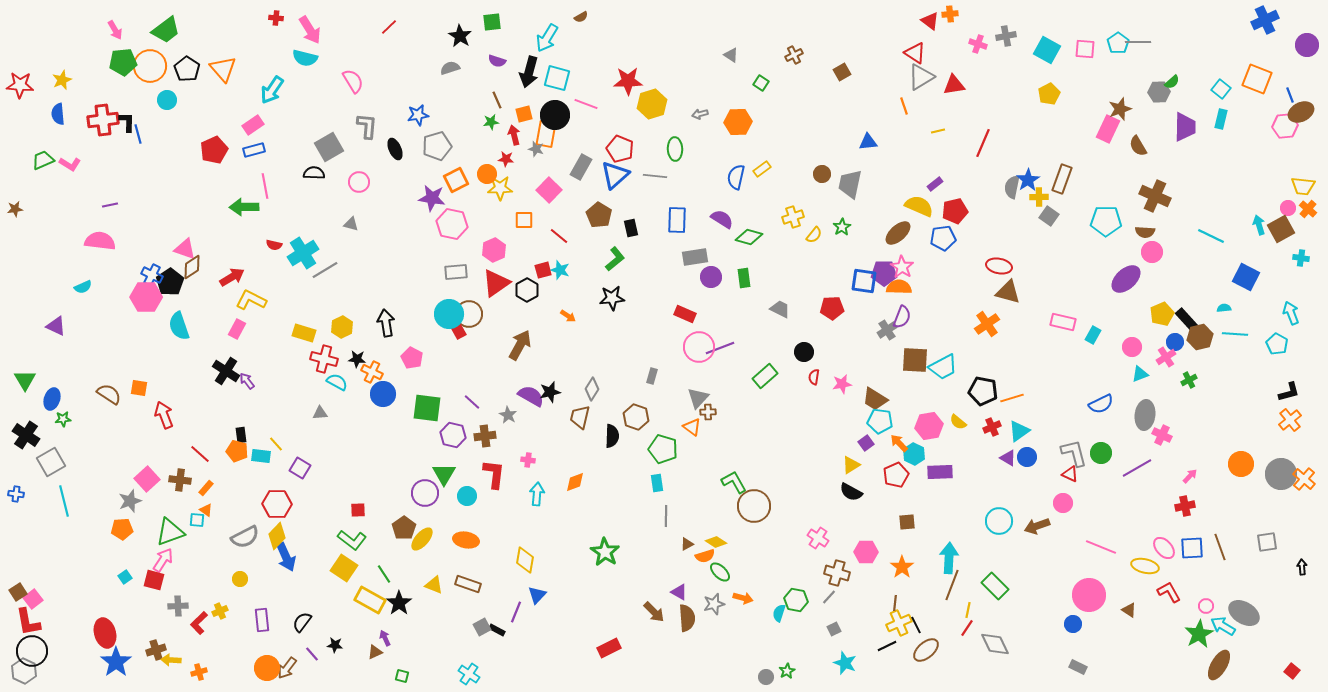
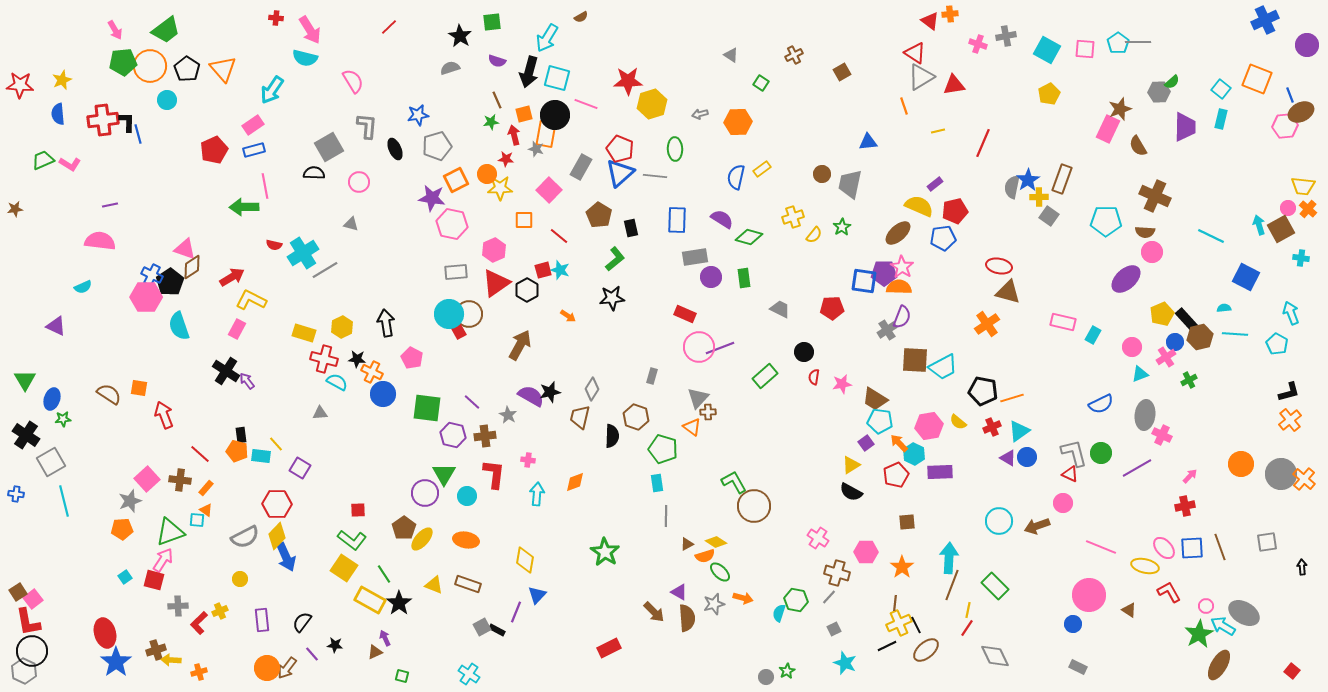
blue triangle at (615, 175): moved 5 px right, 2 px up
gray diamond at (995, 644): moved 12 px down
